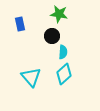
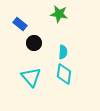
blue rectangle: rotated 40 degrees counterclockwise
black circle: moved 18 px left, 7 px down
cyan diamond: rotated 40 degrees counterclockwise
